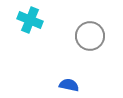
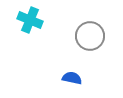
blue semicircle: moved 3 px right, 7 px up
